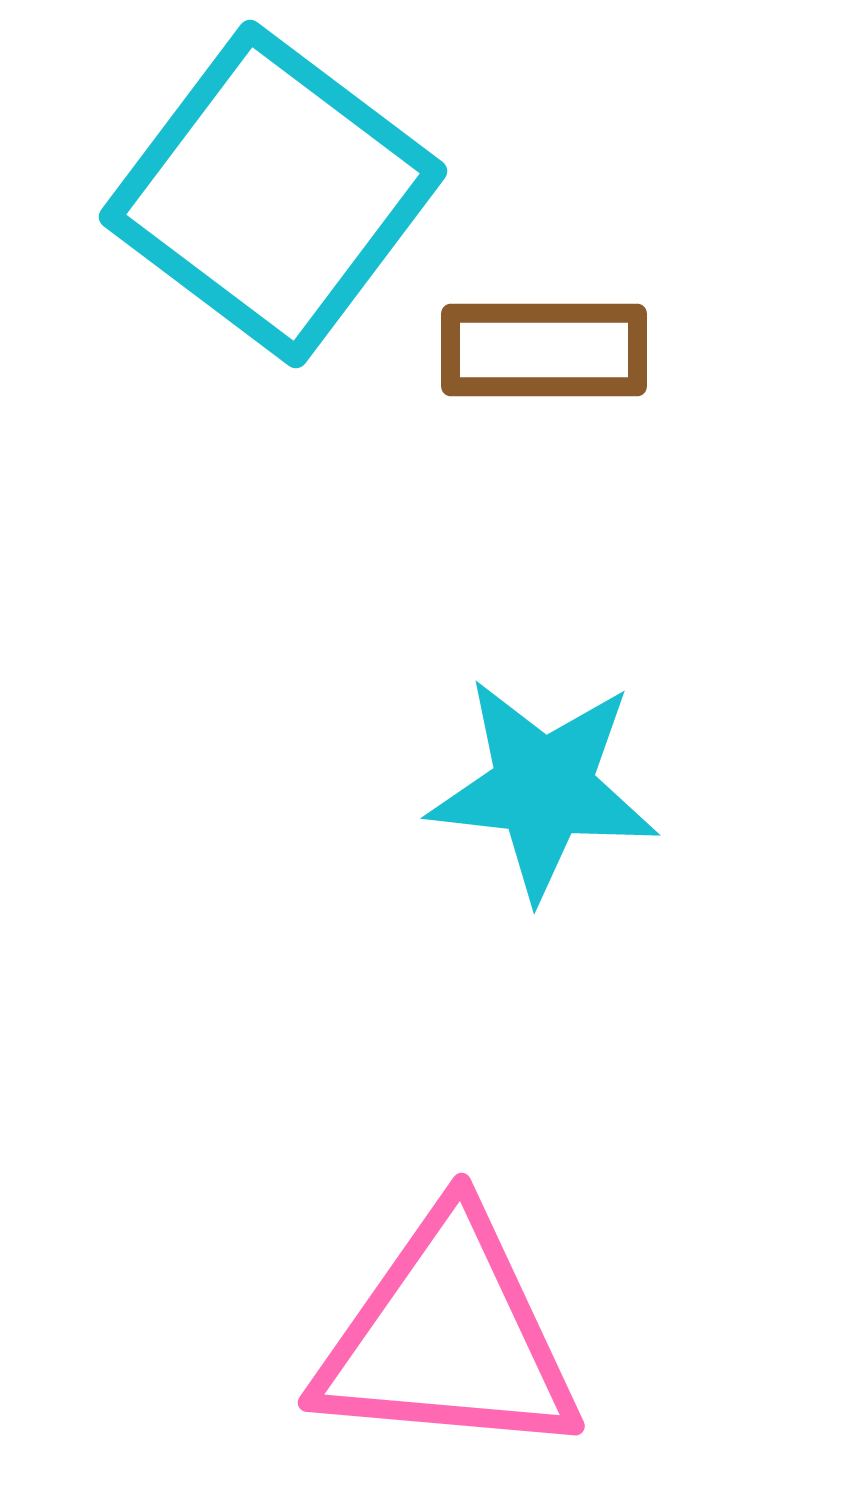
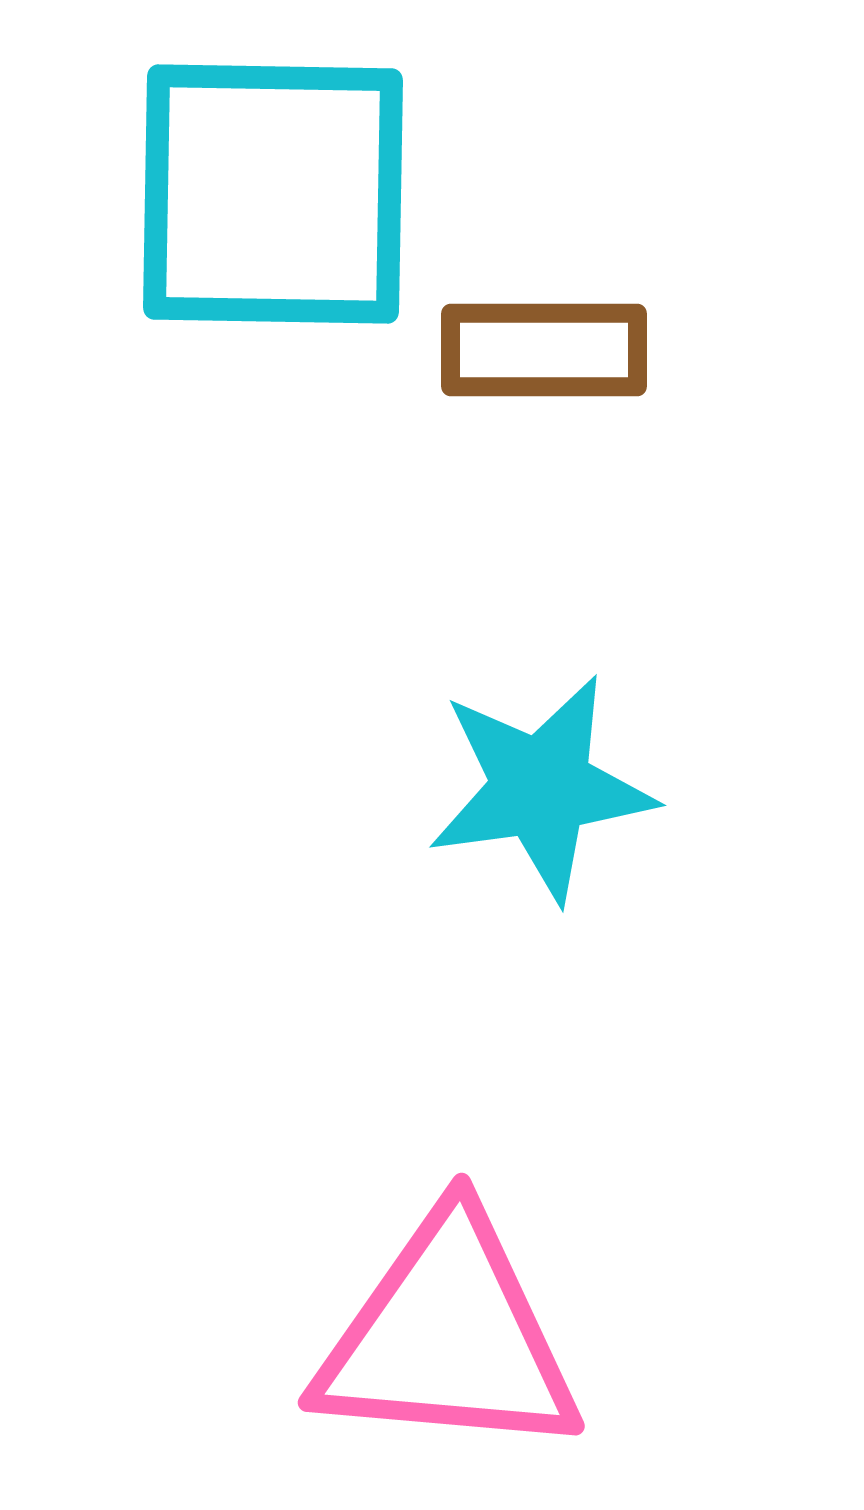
cyan square: rotated 36 degrees counterclockwise
cyan star: moved 2 px left; rotated 14 degrees counterclockwise
